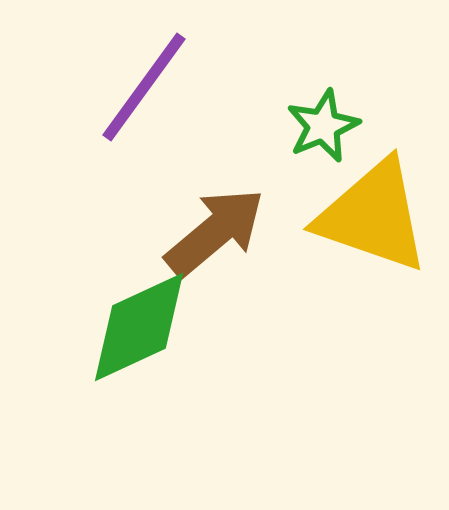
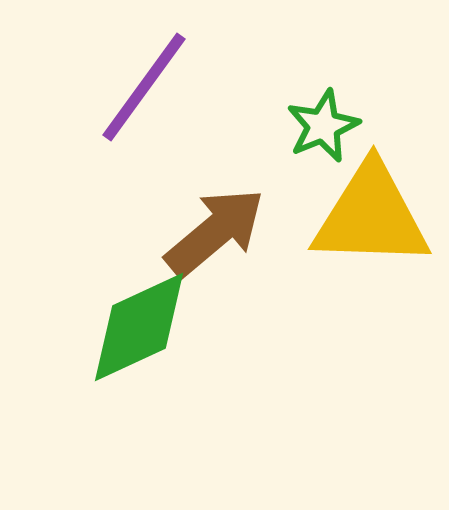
yellow triangle: moved 2 px left; rotated 17 degrees counterclockwise
